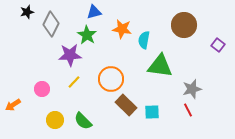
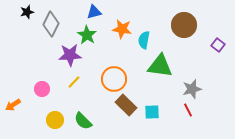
orange circle: moved 3 px right
